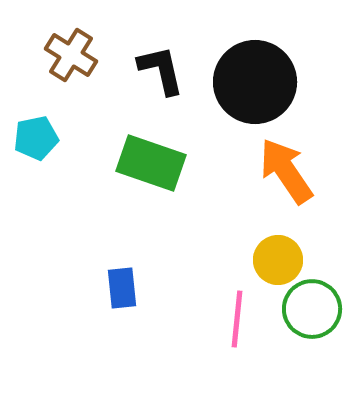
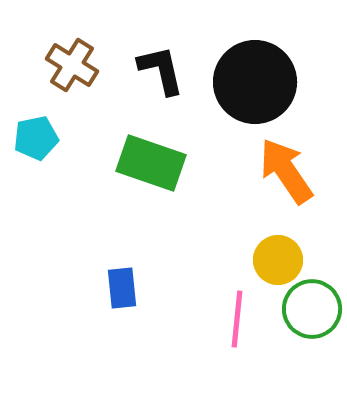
brown cross: moved 1 px right, 10 px down
